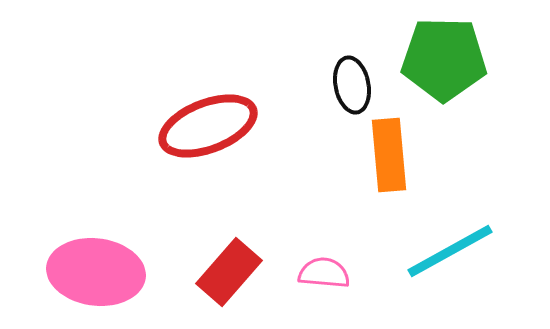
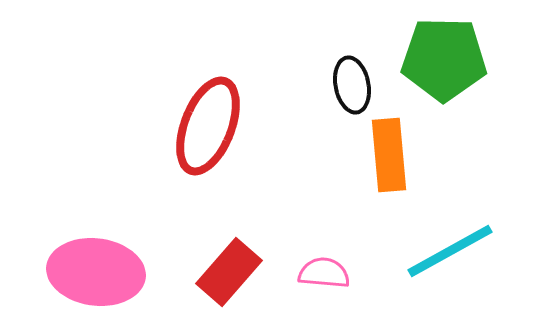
red ellipse: rotated 48 degrees counterclockwise
